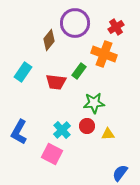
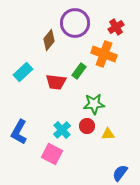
cyan rectangle: rotated 12 degrees clockwise
green star: moved 1 px down
